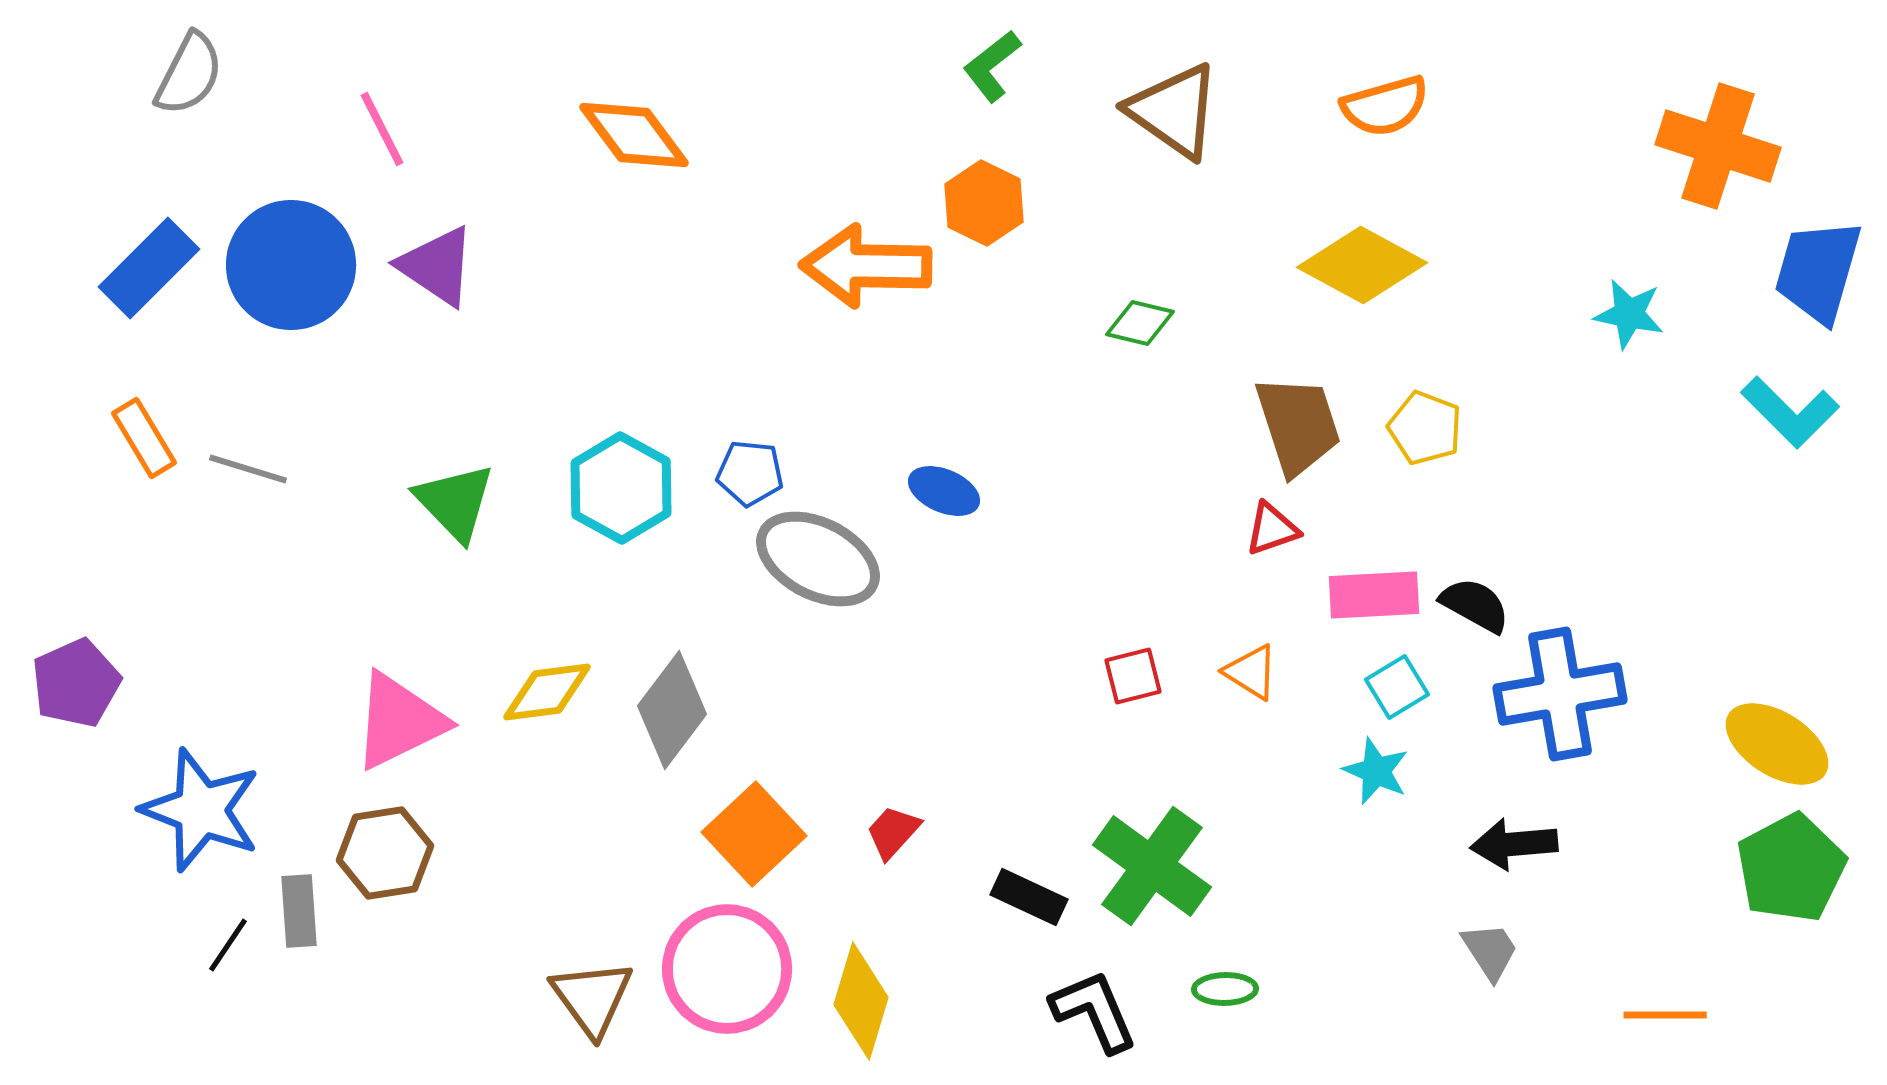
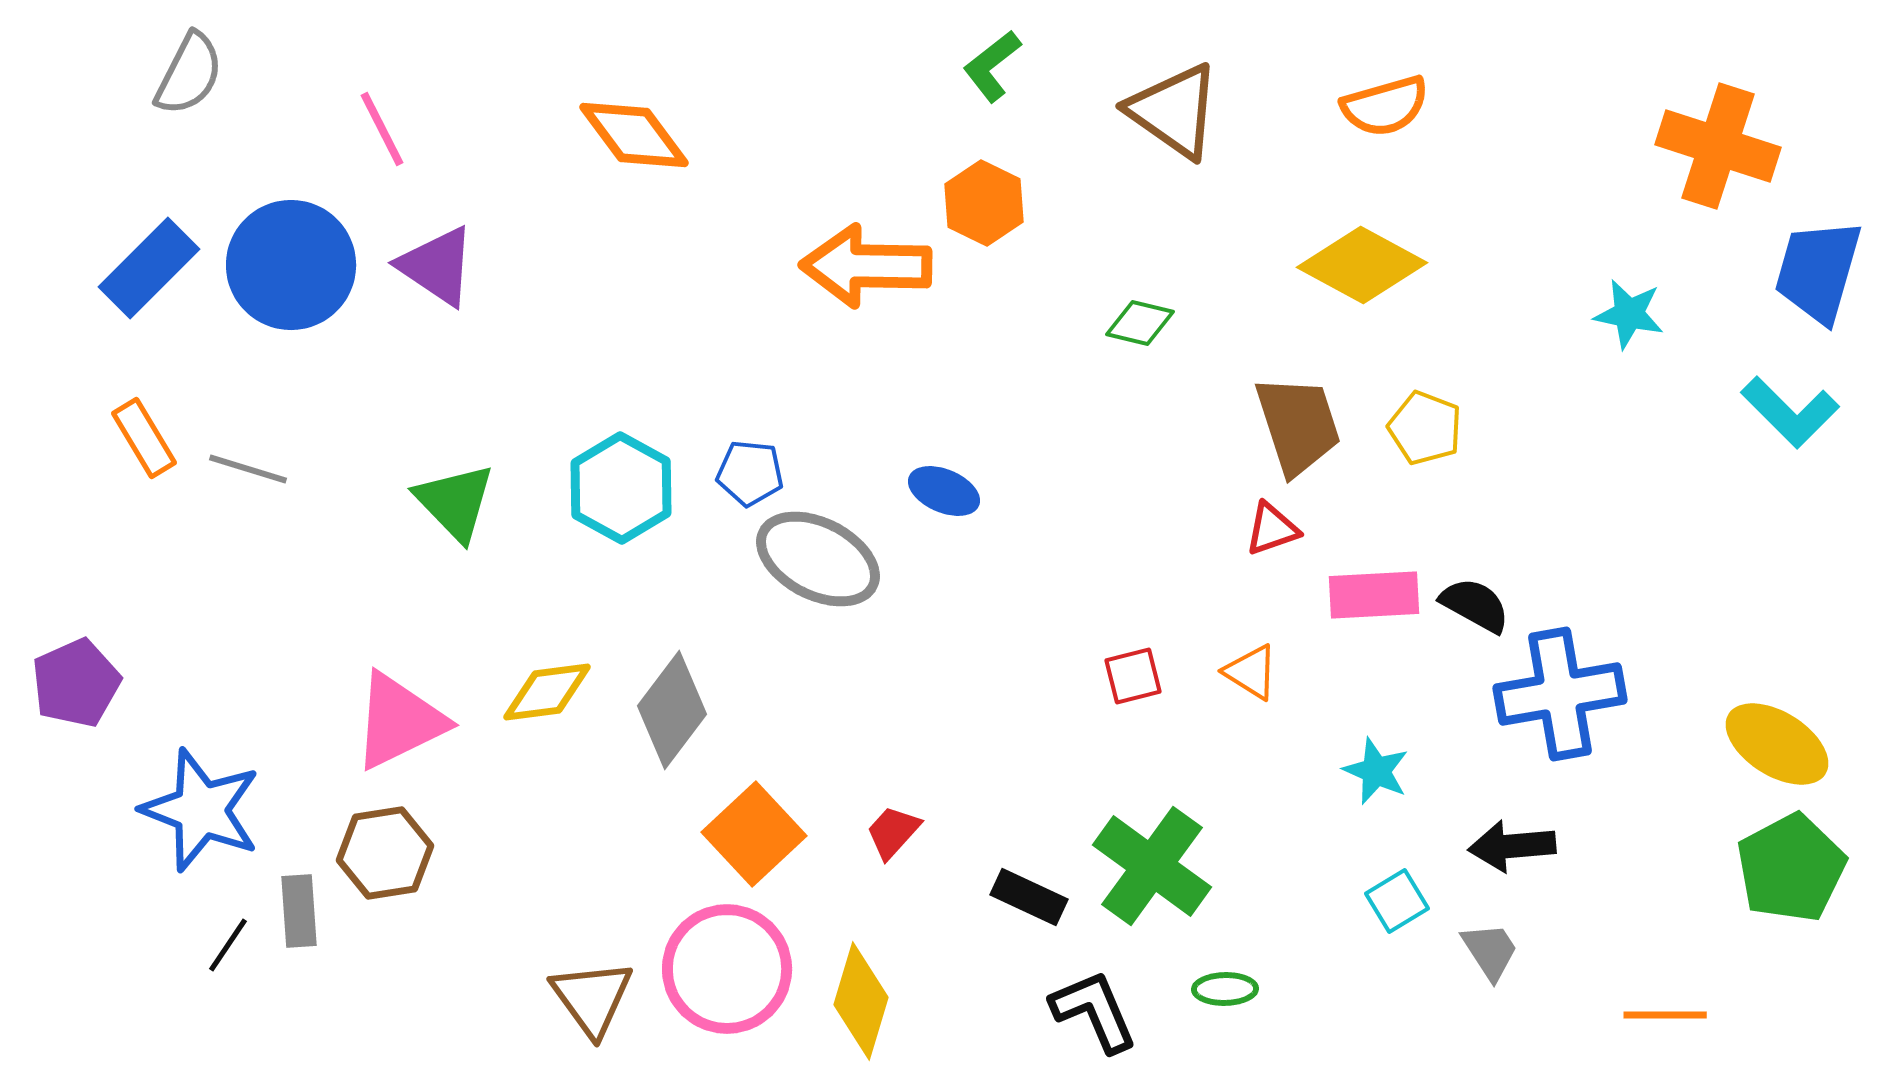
cyan square at (1397, 687): moved 214 px down
black arrow at (1514, 844): moved 2 px left, 2 px down
